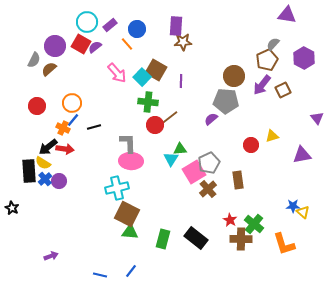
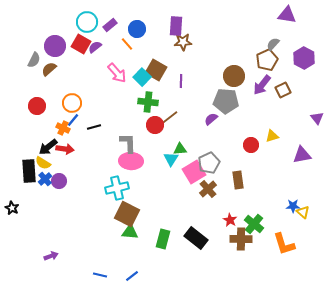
blue line at (131, 271): moved 1 px right, 5 px down; rotated 16 degrees clockwise
